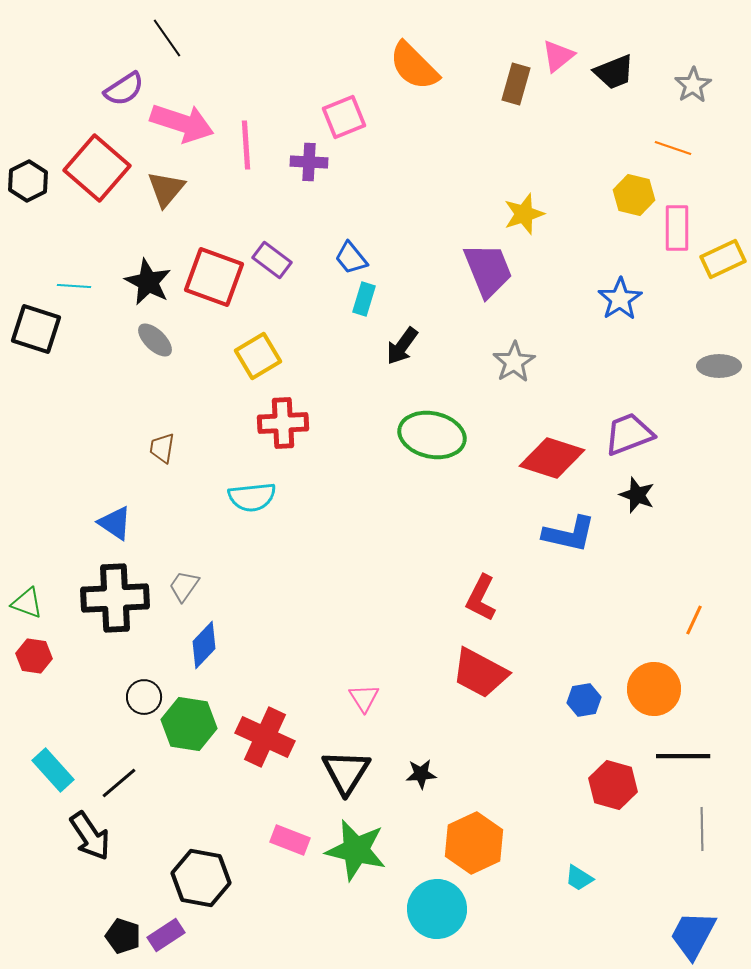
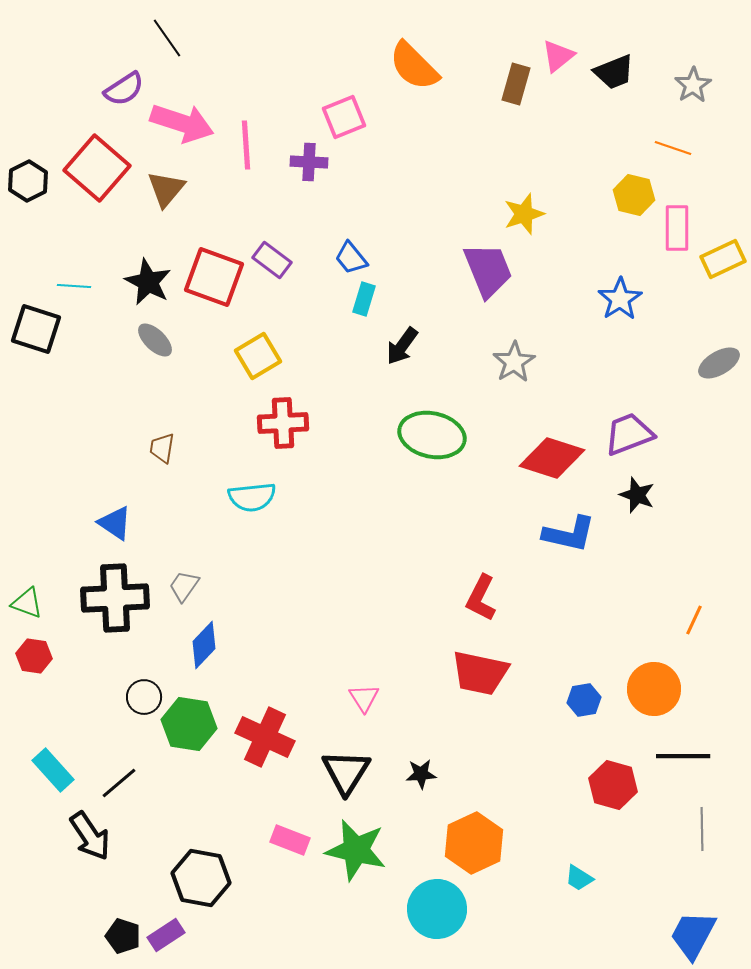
gray ellipse at (719, 366): moved 3 px up; rotated 30 degrees counterclockwise
red trapezoid at (480, 673): rotated 16 degrees counterclockwise
